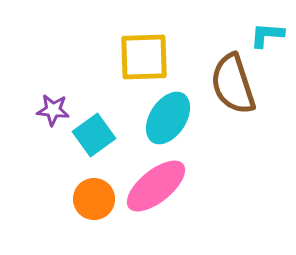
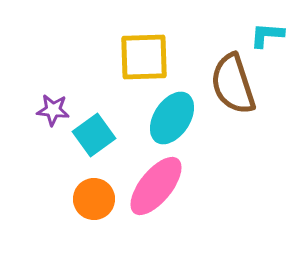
cyan ellipse: moved 4 px right
pink ellipse: rotated 12 degrees counterclockwise
